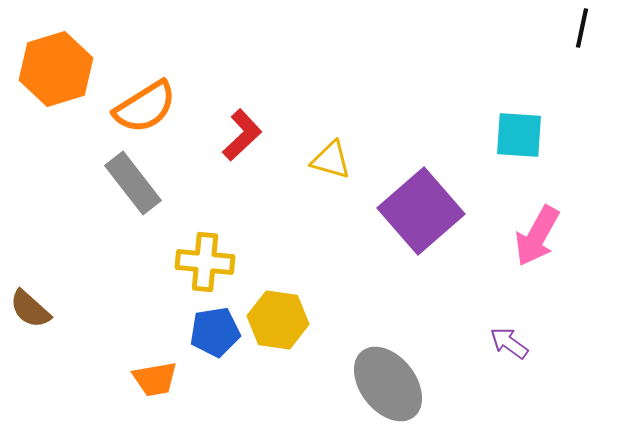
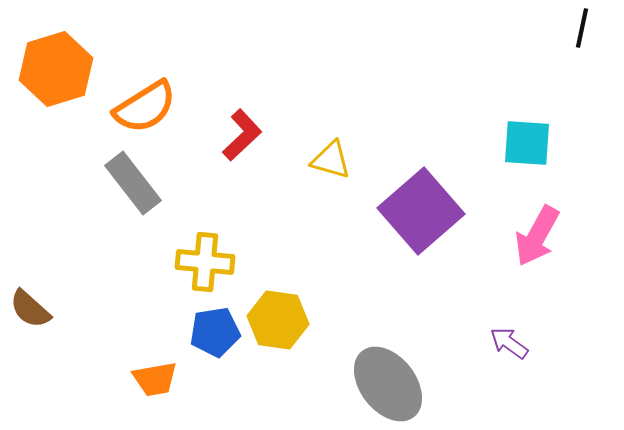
cyan square: moved 8 px right, 8 px down
